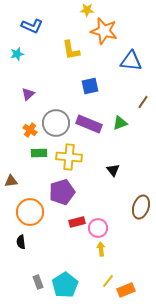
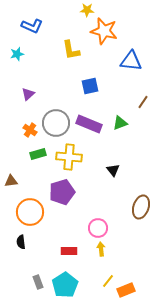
green rectangle: moved 1 px left, 1 px down; rotated 14 degrees counterclockwise
red rectangle: moved 8 px left, 29 px down; rotated 14 degrees clockwise
